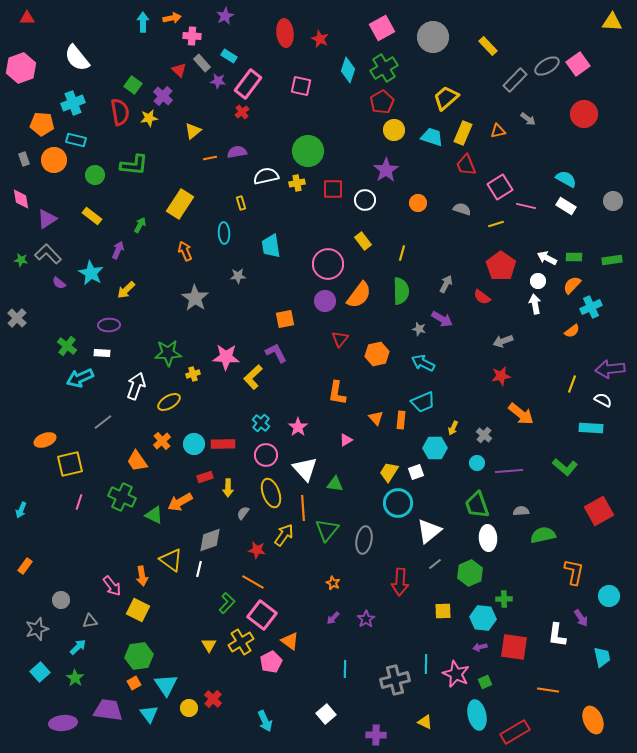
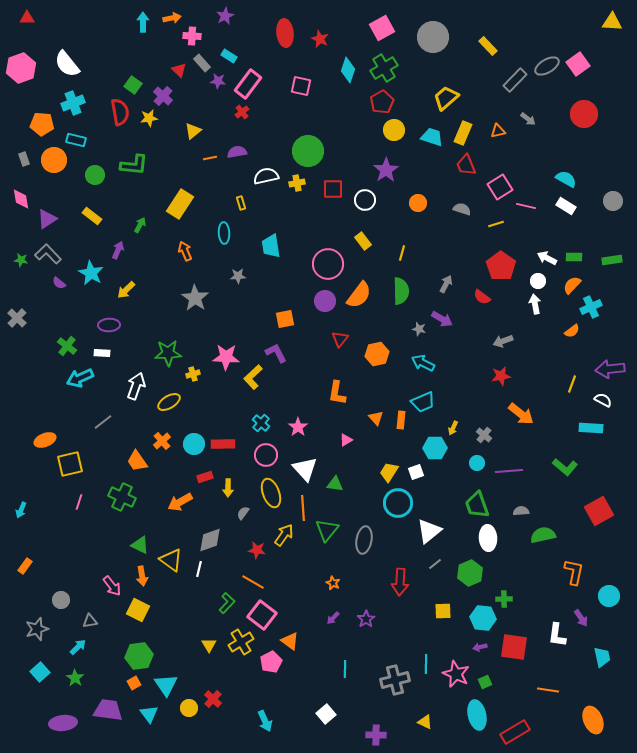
white semicircle at (77, 58): moved 10 px left, 6 px down
green triangle at (154, 515): moved 14 px left, 30 px down
